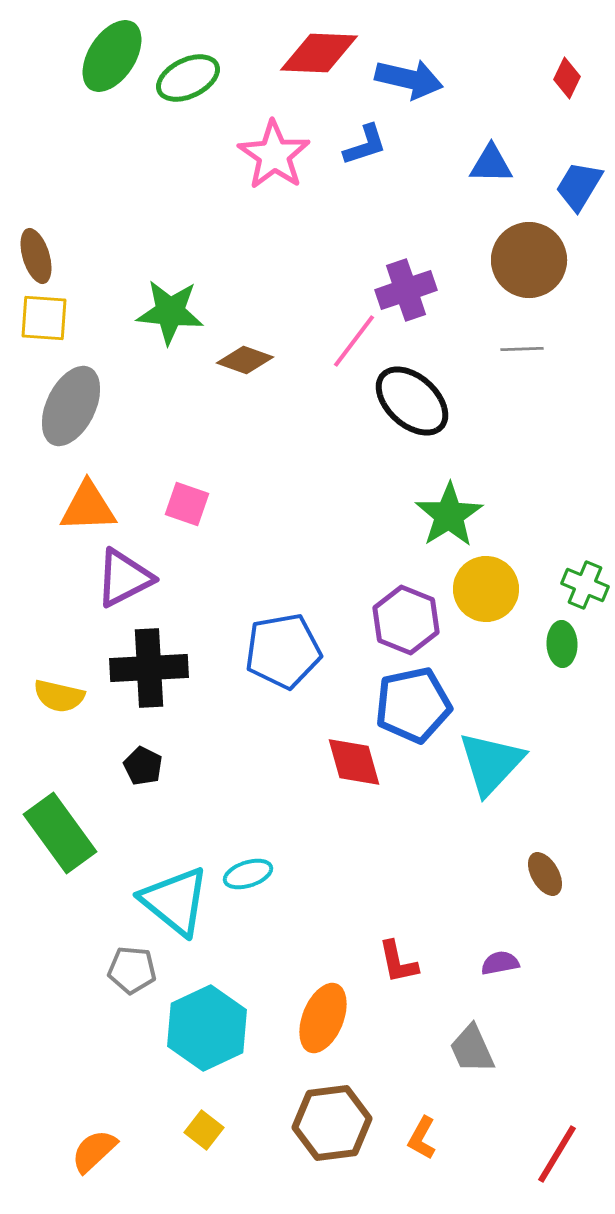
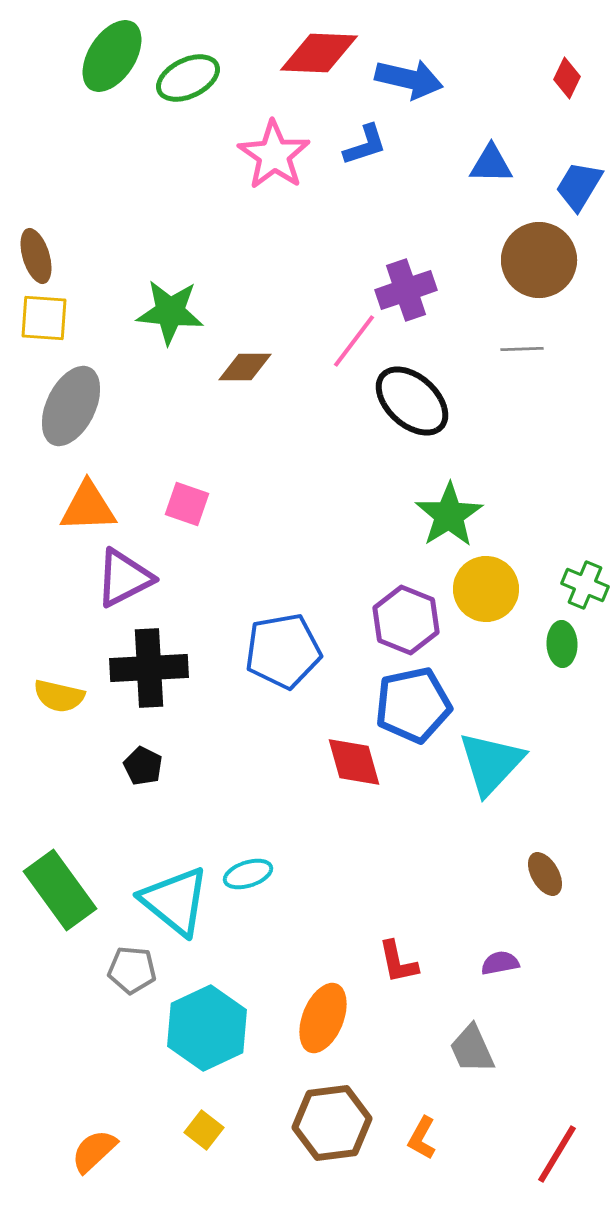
brown circle at (529, 260): moved 10 px right
brown diamond at (245, 360): moved 7 px down; rotated 20 degrees counterclockwise
green rectangle at (60, 833): moved 57 px down
